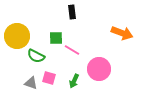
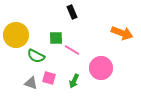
black rectangle: rotated 16 degrees counterclockwise
yellow circle: moved 1 px left, 1 px up
pink circle: moved 2 px right, 1 px up
